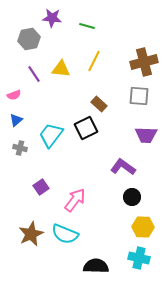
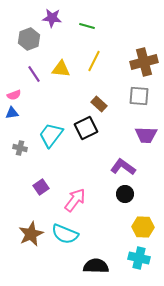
gray hexagon: rotated 10 degrees counterclockwise
blue triangle: moved 4 px left, 7 px up; rotated 32 degrees clockwise
black circle: moved 7 px left, 3 px up
